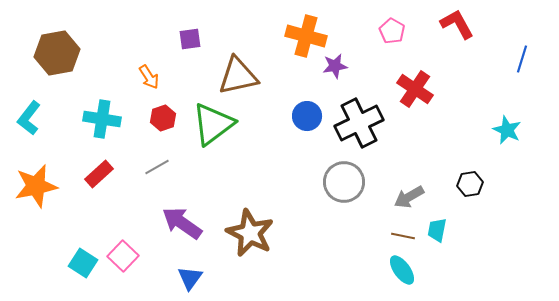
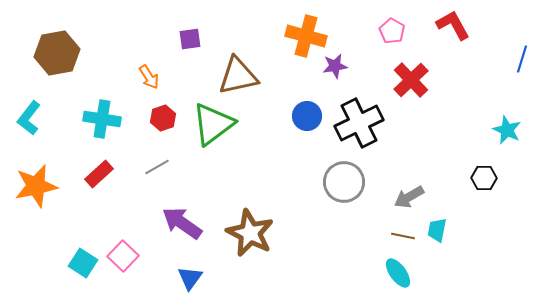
red L-shape: moved 4 px left, 1 px down
red cross: moved 4 px left, 9 px up; rotated 12 degrees clockwise
black hexagon: moved 14 px right, 6 px up; rotated 10 degrees clockwise
cyan ellipse: moved 4 px left, 3 px down
